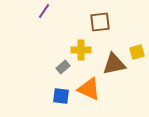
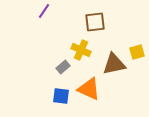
brown square: moved 5 px left
yellow cross: rotated 24 degrees clockwise
